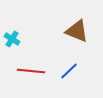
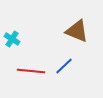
blue line: moved 5 px left, 5 px up
